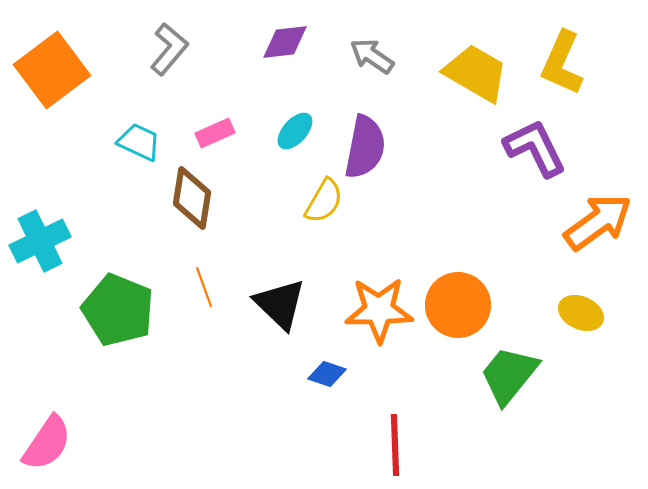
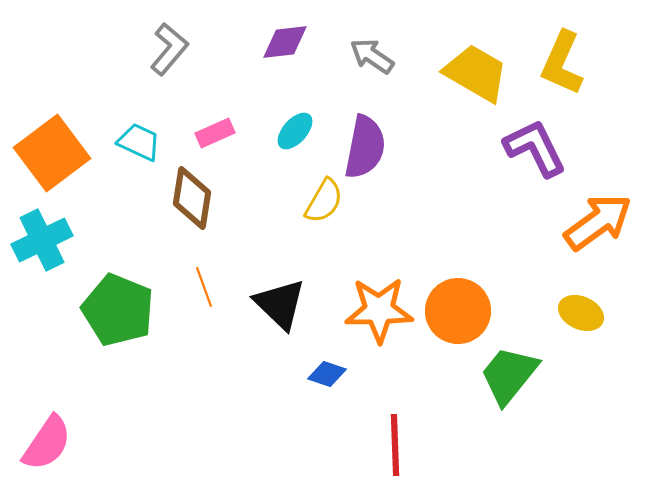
orange square: moved 83 px down
cyan cross: moved 2 px right, 1 px up
orange circle: moved 6 px down
